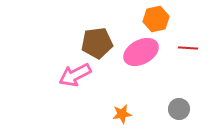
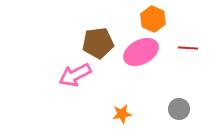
orange hexagon: moved 3 px left; rotated 25 degrees counterclockwise
brown pentagon: moved 1 px right
